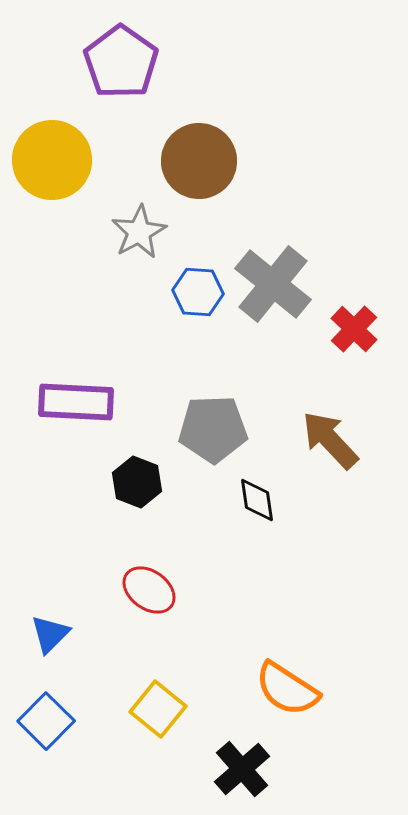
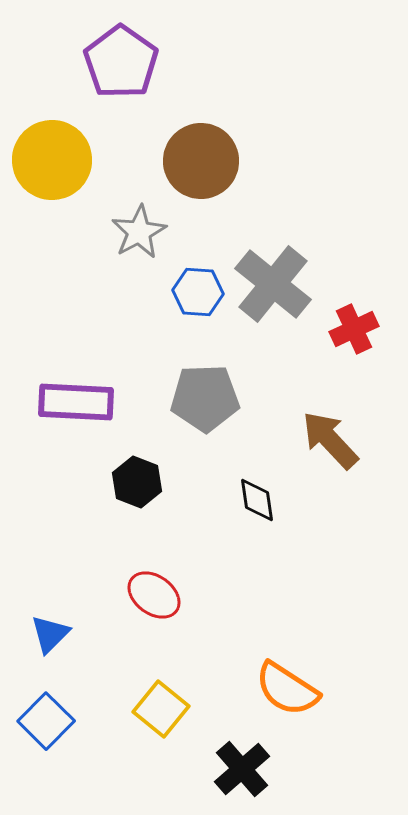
brown circle: moved 2 px right
red cross: rotated 21 degrees clockwise
gray pentagon: moved 8 px left, 31 px up
red ellipse: moved 5 px right, 5 px down
yellow square: moved 3 px right
